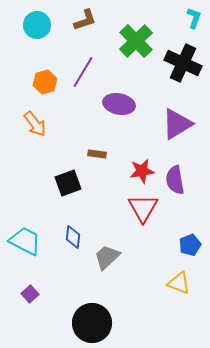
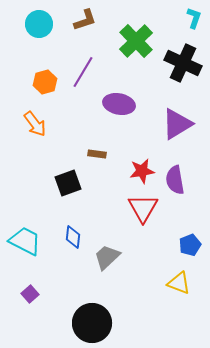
cyan circle: moved 2 px right, 1 px up
